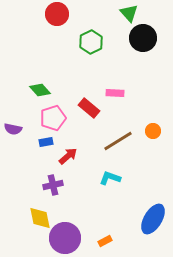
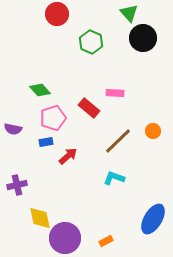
green hexagon: rotated 10 degrees counterclockwise
brown line: rotated 12 degrees counterclockwise
cyan L-shape: moved 4 px right
purple cross: moved 36 px left
orange rectangle: moved 1 px right
